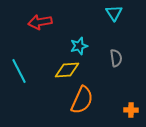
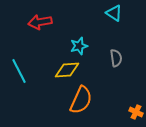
cyan triangle: rotated 24 degrees counterclockwise
orange semicircle: moved 1 px left
orange cross: moved 5 px right, 2 px down; rotated 24 degrees clockwise
